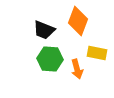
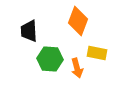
black trapezoid: moved 15 px left, 1 px down; rotated 65 degrees clockwise
orange arrow: moved 1 px up
